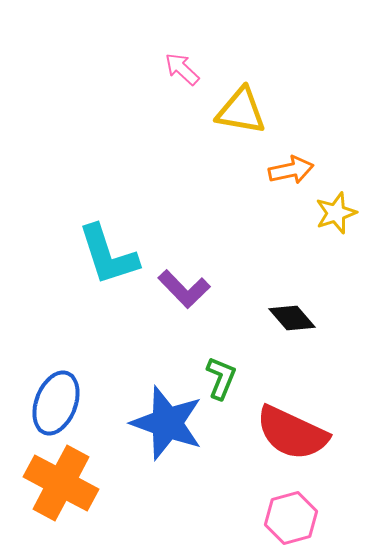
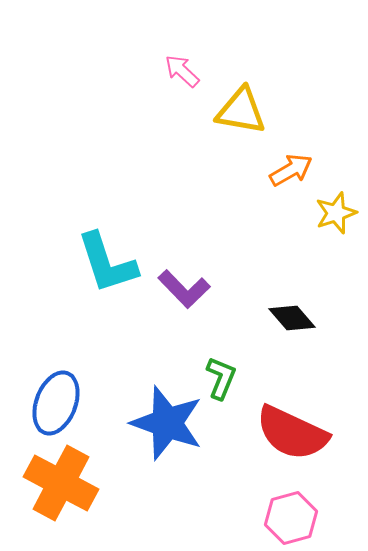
pink arrow: moved 2 px down
orange arrow: rotated 18 degrees counterclockwise
cyan L-shape: moved 1 px left, 8 px down
